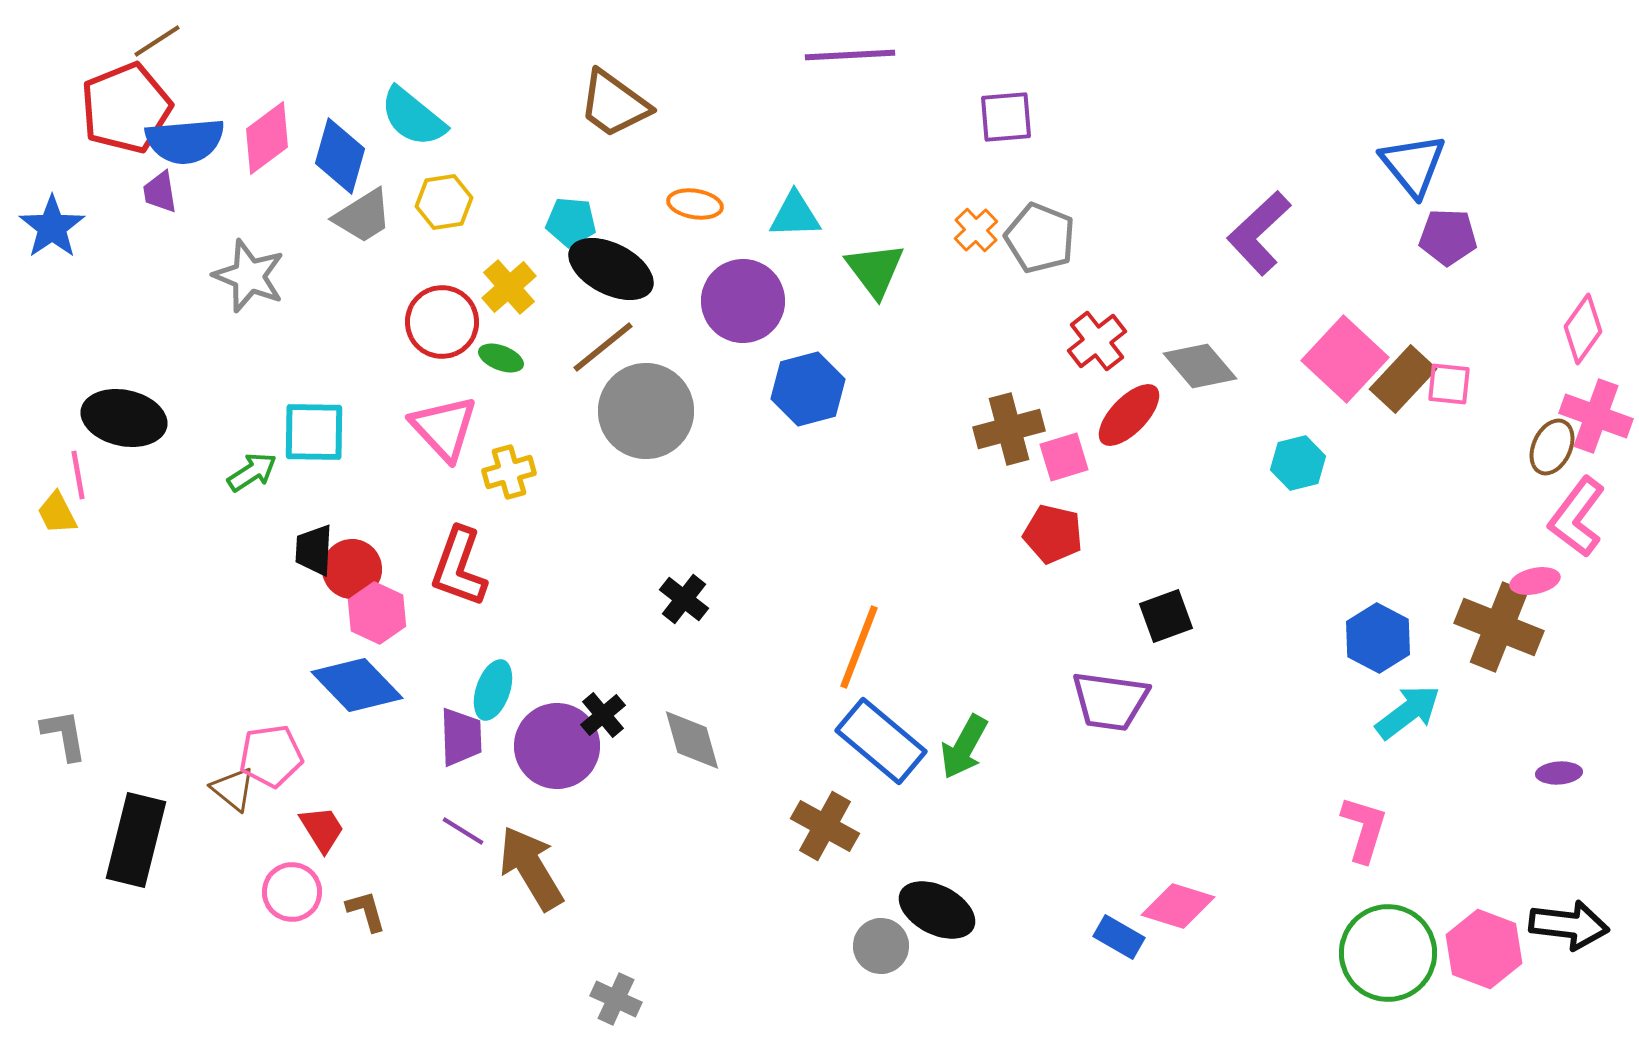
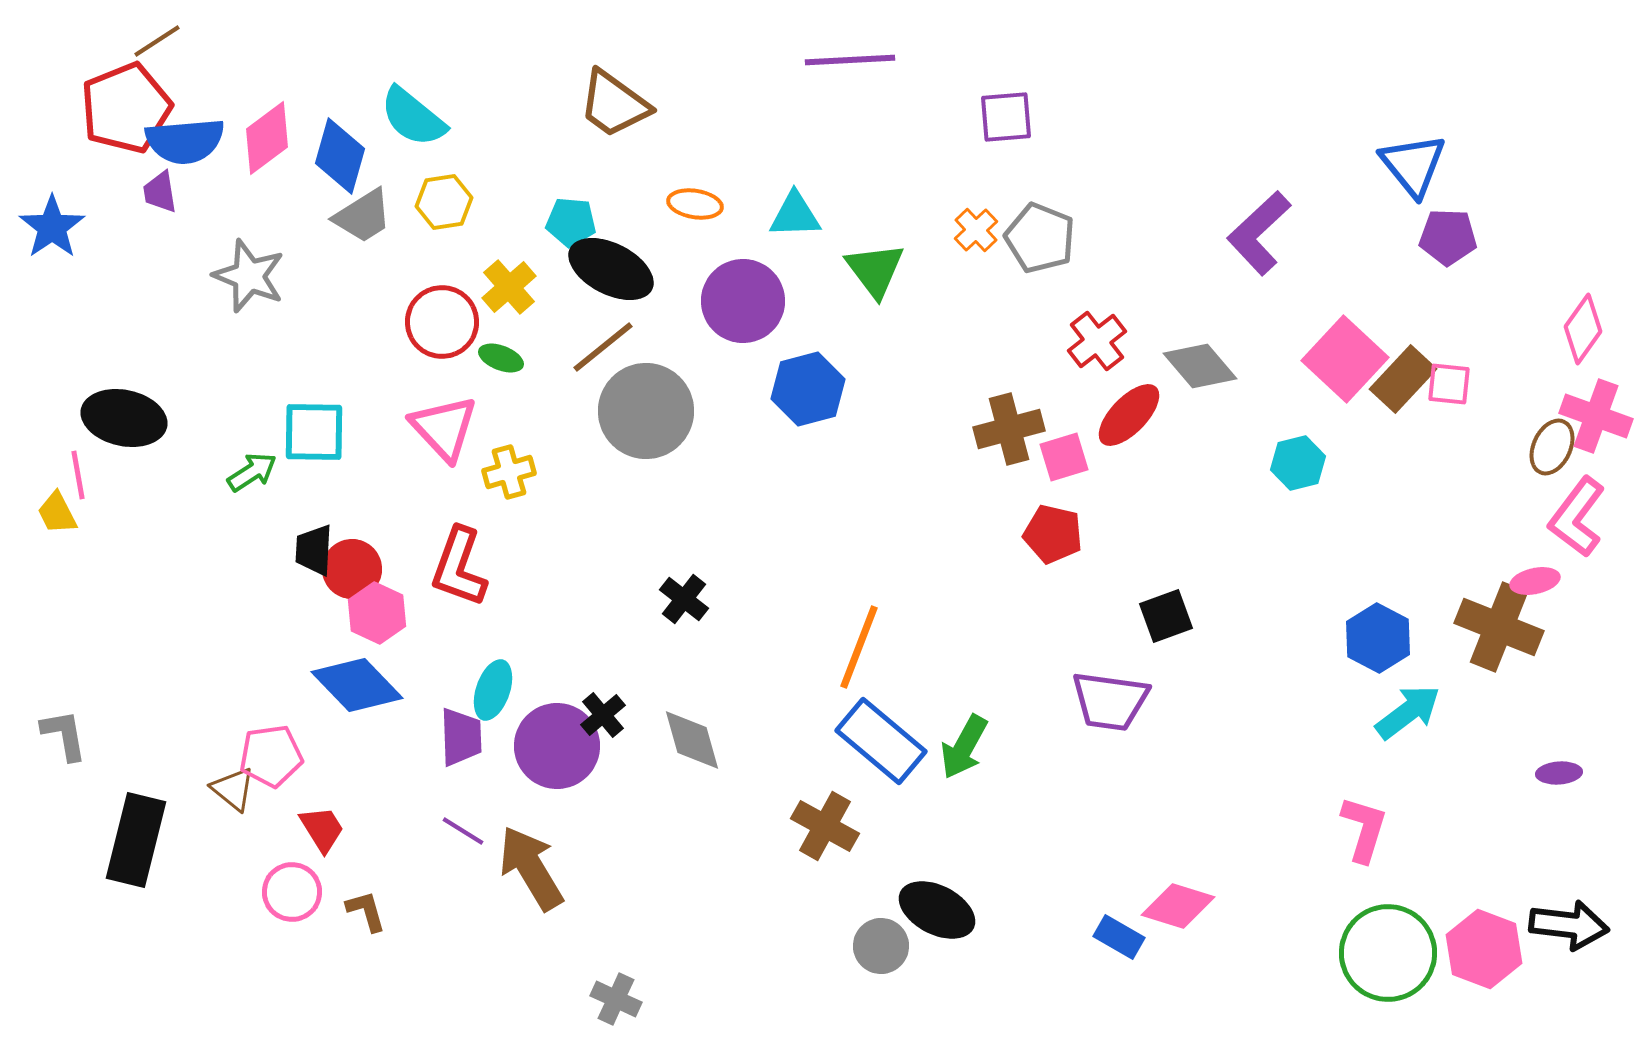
purple line at (850, 55): moved 5 px down
